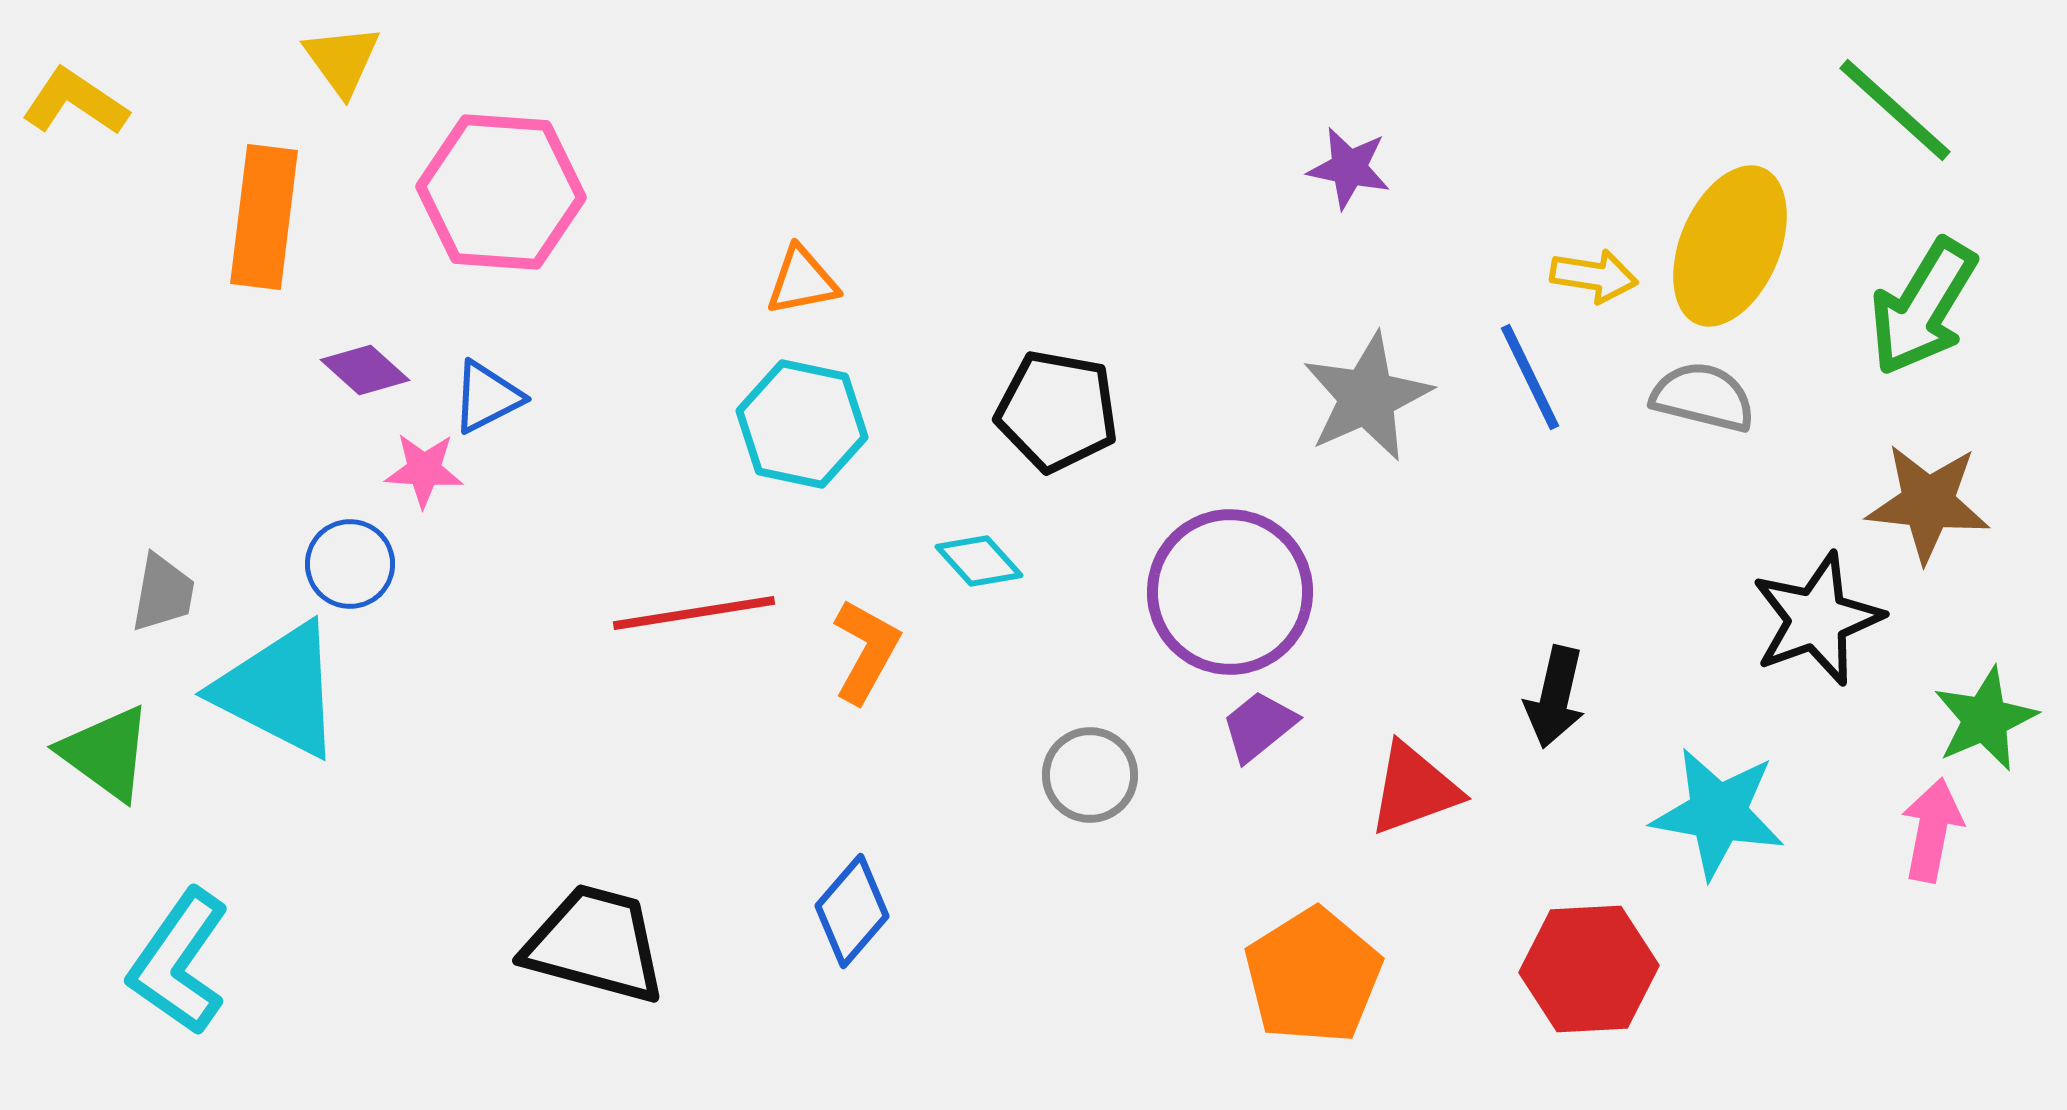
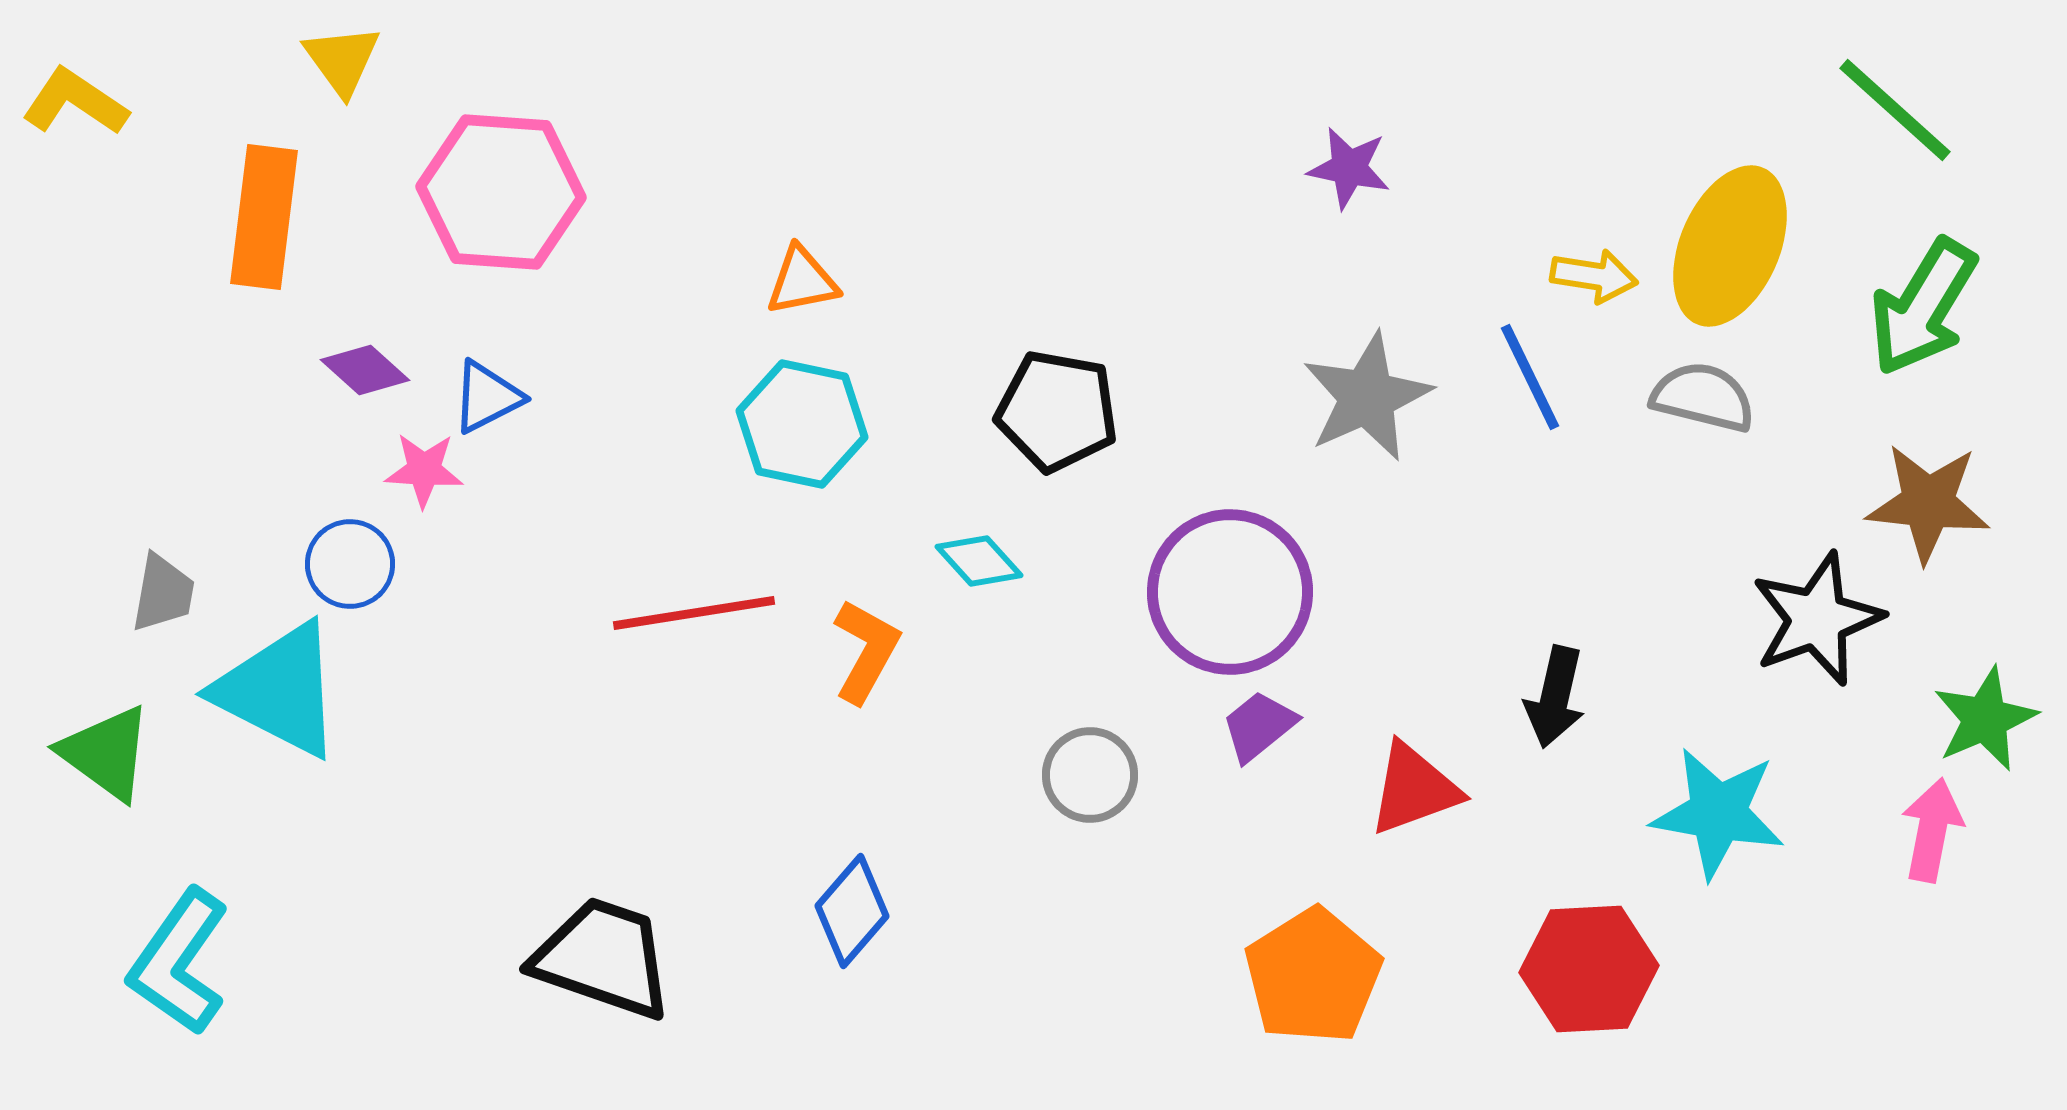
black trapezoid: moved 8 px right, 14 px down; rotated 4 degrees clockwise
